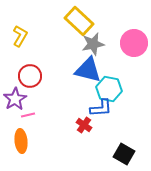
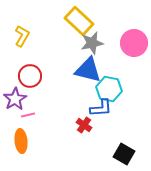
yellow L-shape: moved 2 px right
gray star: moved 1 px left, 1 px up
